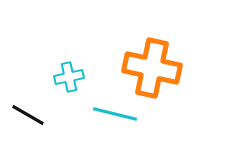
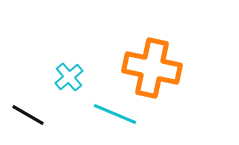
cyan cross: rotated 28 degrees counterclockwise
cyan line: rotated 9 degrees clockwise
